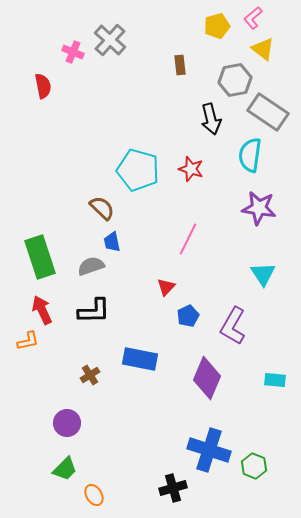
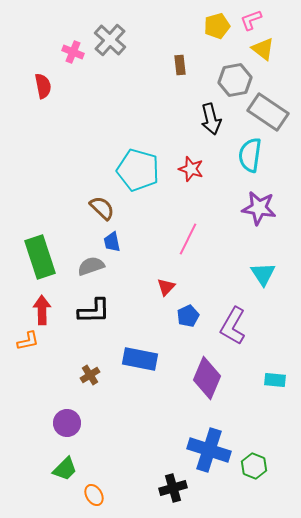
pink L-shape: moved 2 px left, 2 px down; rotated 20 degrees clockwise
red arrow: rotated 24 degrees clockwise
